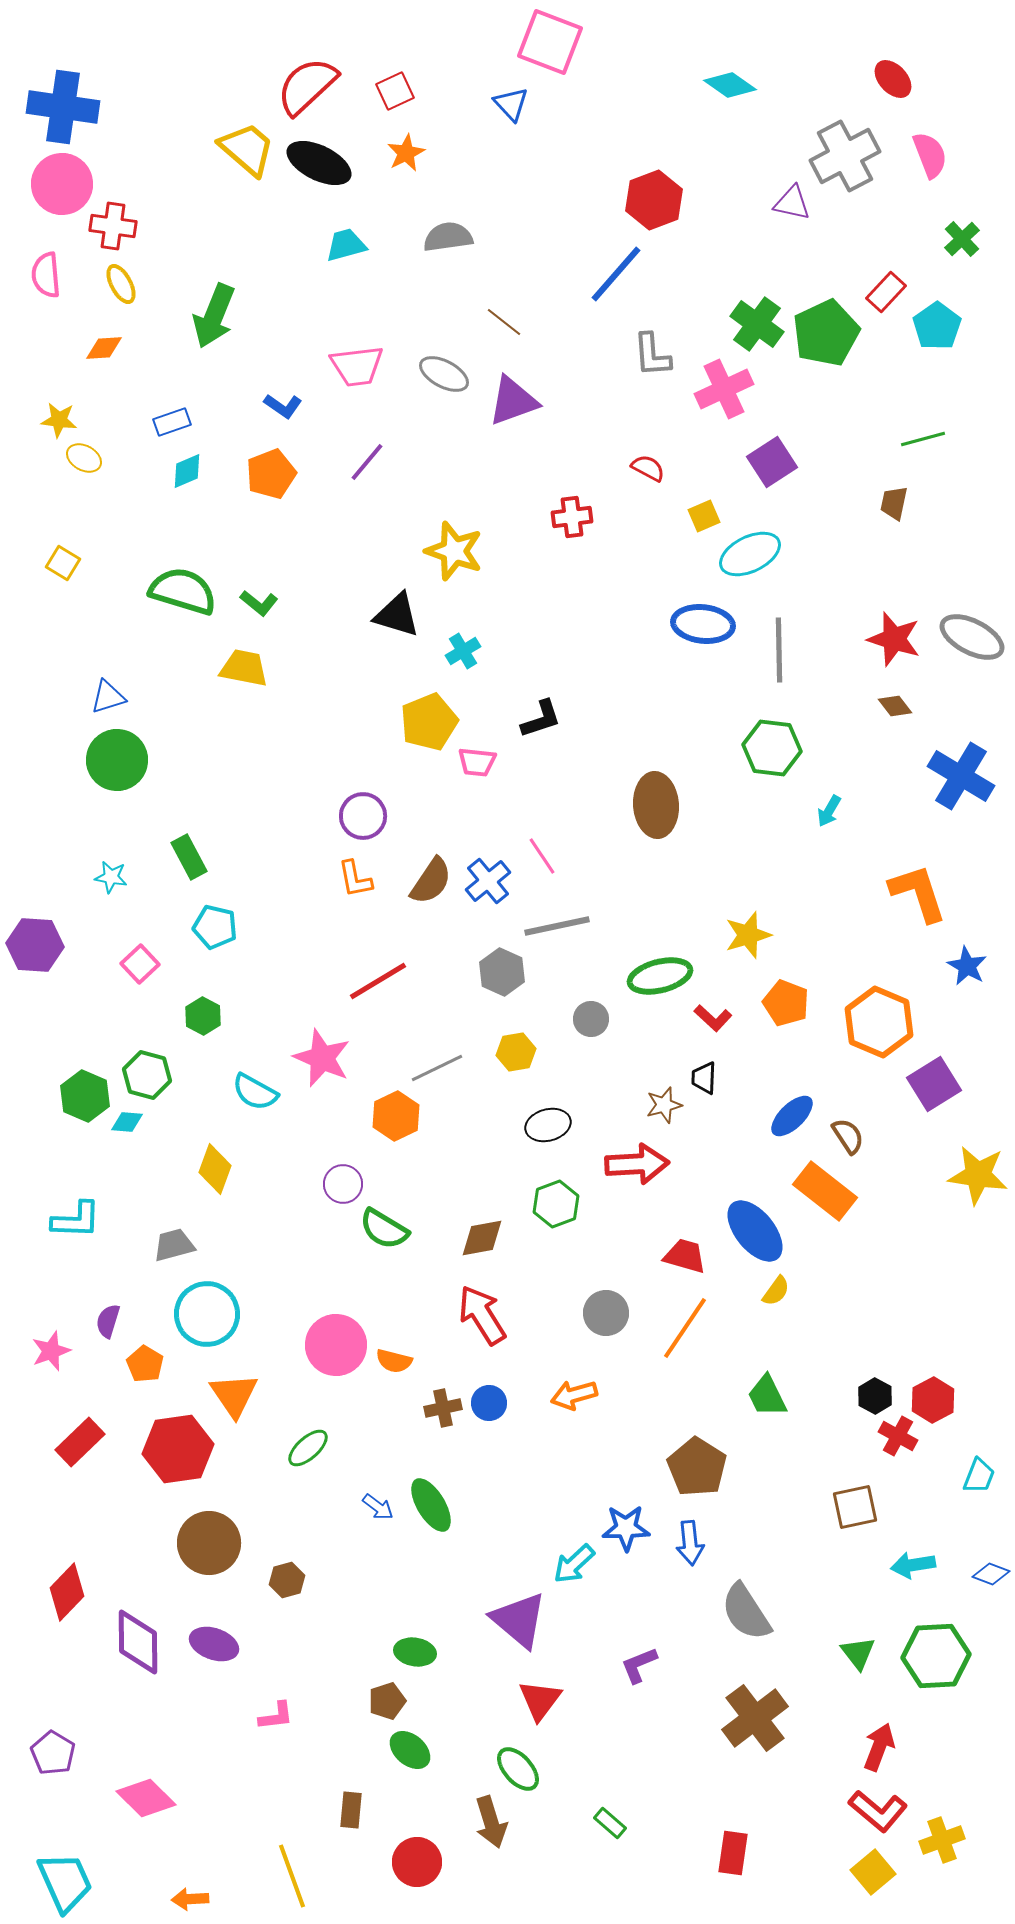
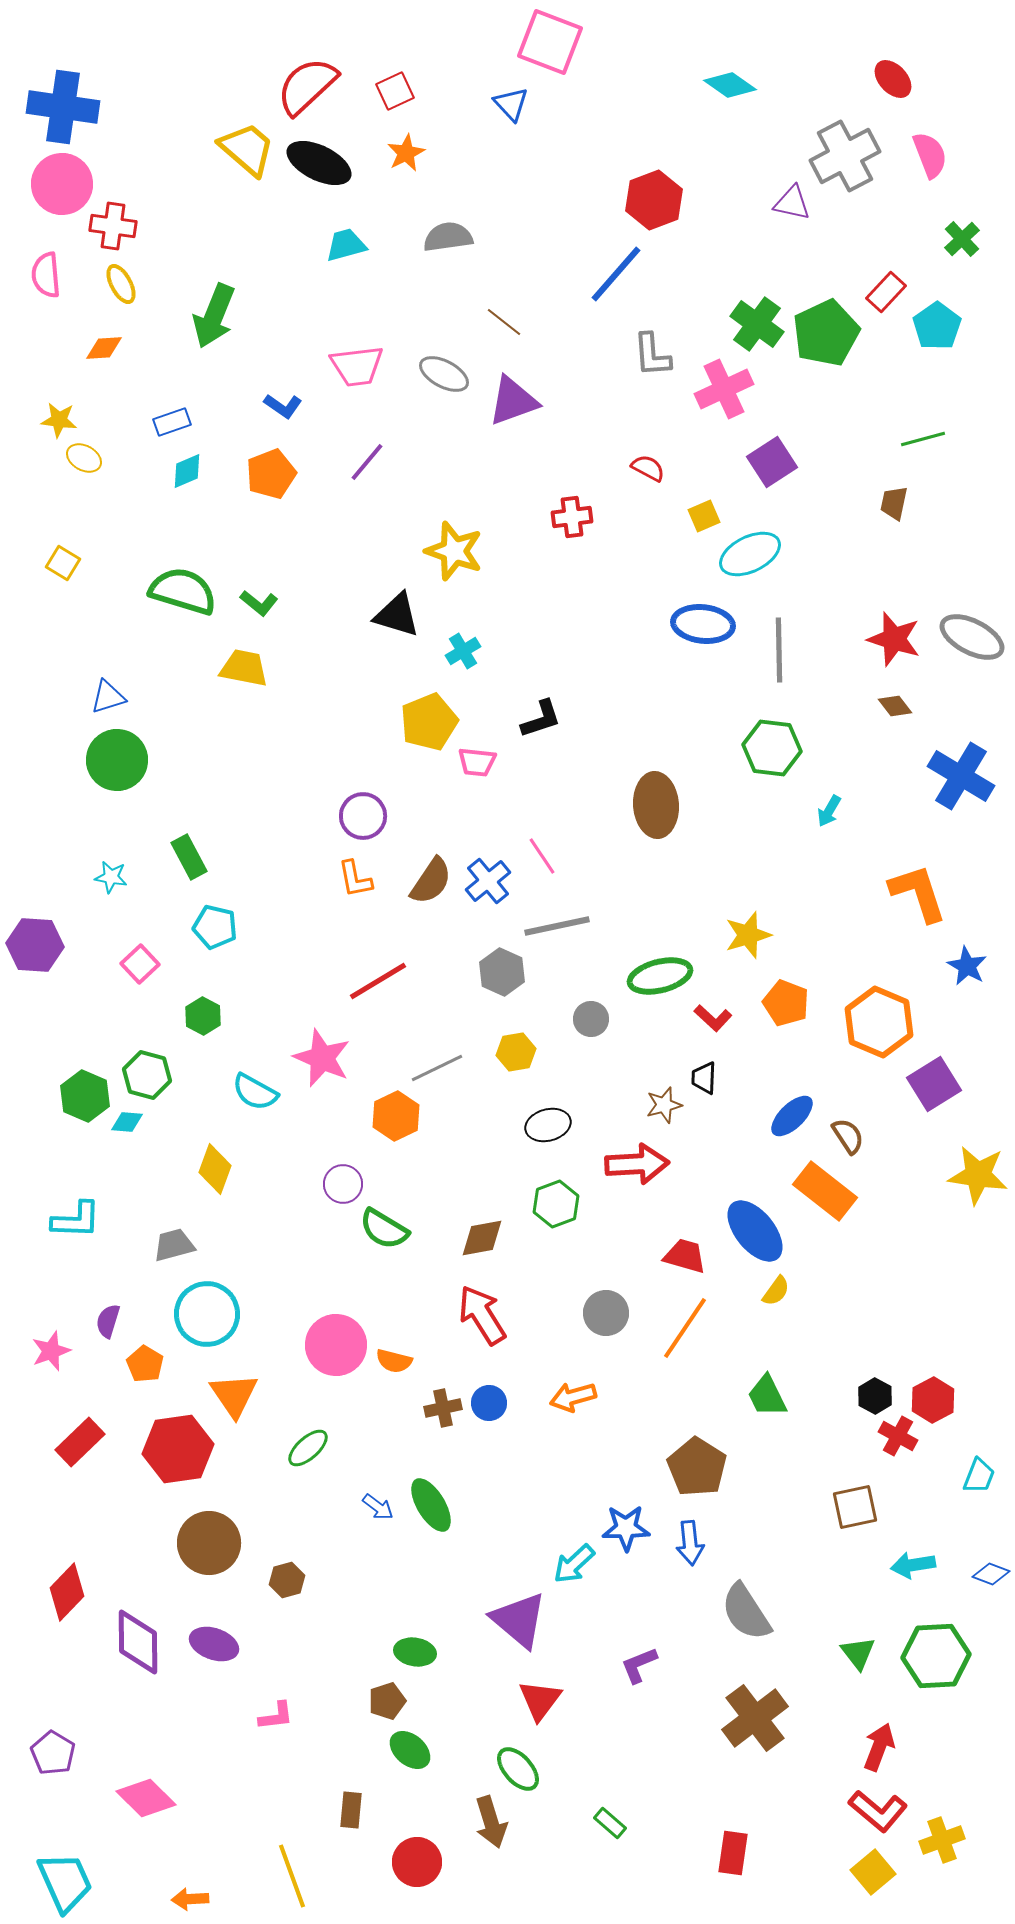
orange arrow at (574, 1395): moved 1 px left, 2 px down
